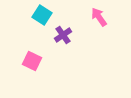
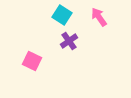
cyan square: moved 20 px right
purple cross: moved 6 px right, 6 px down
